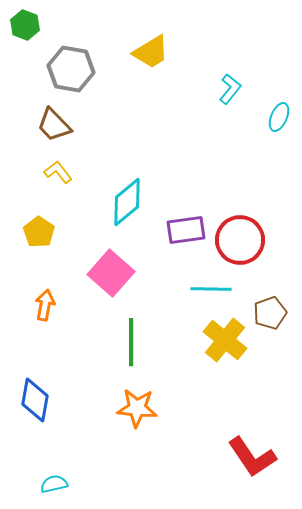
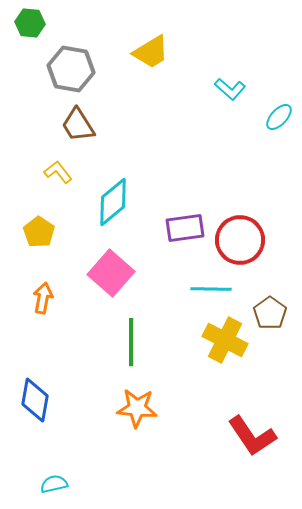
green hexagon: moved 5 px right, 2 px up; rotated 16 degrees counterclockwise
cyan L-shape: rotated 92 degrees clockwise
cyan ellipse: rotated 20 degrees clockwise
brown trapezoid: moved 24 px right; rotated 12 degrees clockwise
cyan diamond: moved 14 px left
purple rectangle: moved 1 px left, 2 px up
orange arrow: moved 2 px left, 7 px up
brown pentagon: rotated 16 degrees counterclockwise
yellow cross: rotated 12 degrees counterclockwise
red L-shape: moved 21 px up
